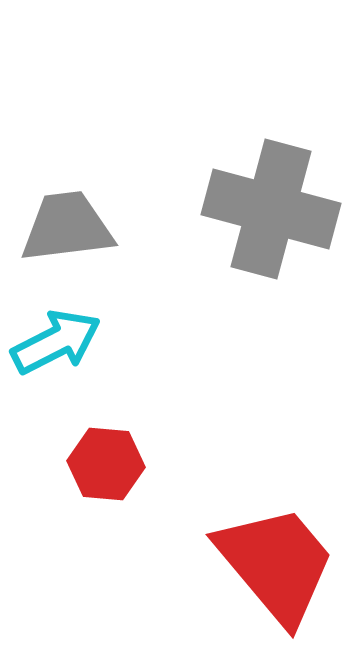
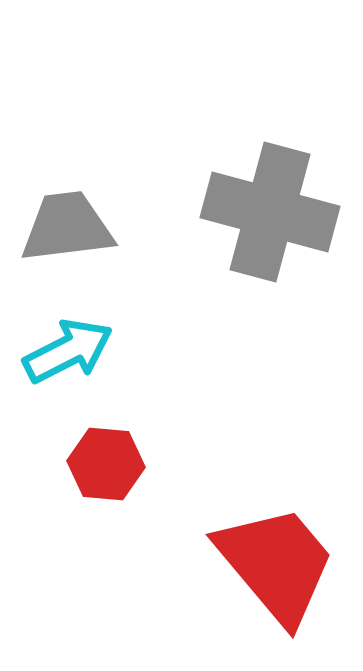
gray cross: moved 1 px left, 3 px down
cyan arrow: moved 12 px right, 9 px down
